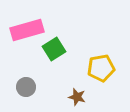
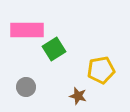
pink rectangle: rotated 16 degrees clockwise
yellow pentagon: moved 2 px down
brown star: moved 1 px right, 1 px up
